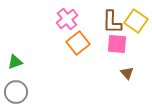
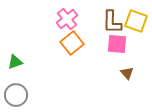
yellow square: rotated 15 degrees counterclockwise
orange square: moved 6 px left
gray circle: moved 3 px down
